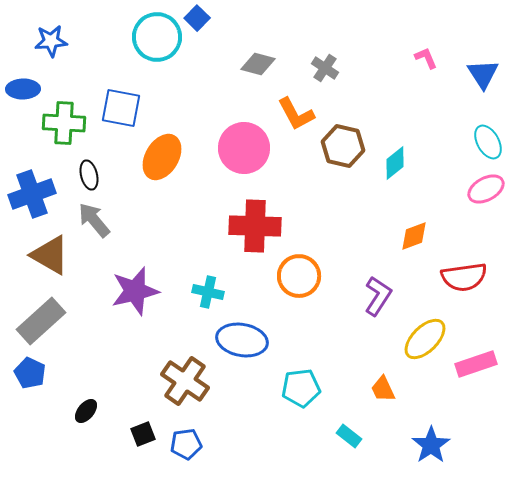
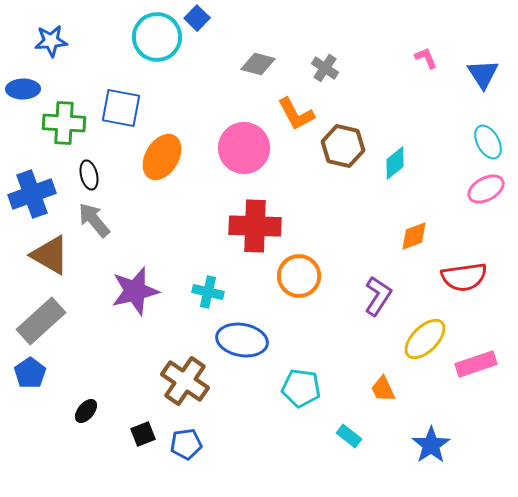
blue pentagon at (30, 373): rotated 12 degrees clockwise
cyan pentagon at (301, 388): rotated 15 degrees clockwise
